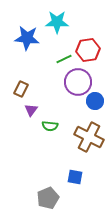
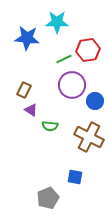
purple circle: moved 6 px left, 3 px down
brown rectangle: moved 3 px right, 1 px down
purple triangle: rotated 32 degrees counterclockwise
